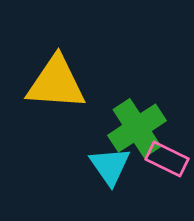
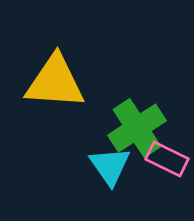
yellow triangle: moved 1 px left, 1 px up
